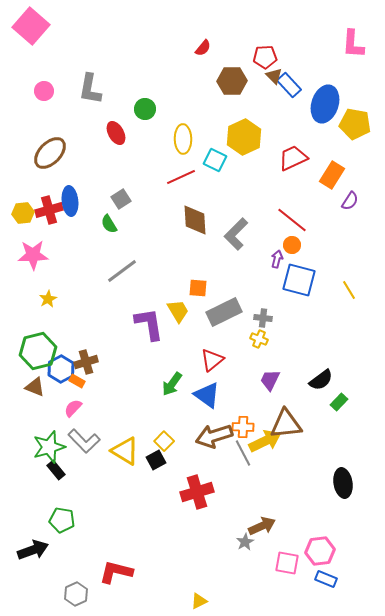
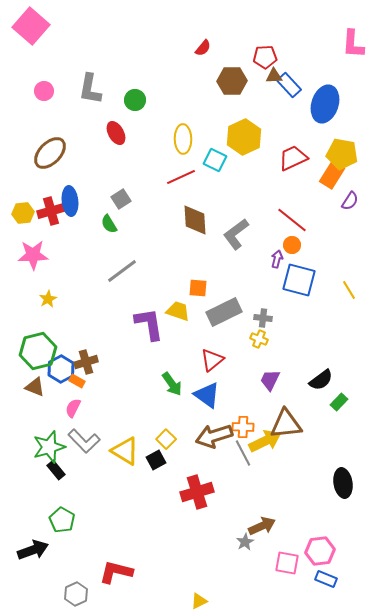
brown triangle at (274, 76): rotated 48 degrees counterclockwise
green circle at (145, 109): moved 10 px left, 9 px up
yellow pentagon at (355, 124): moved 13 px left, 30 px down
red cross at (49, 210): moved 2 px right, 1 px down
gray L-shape at (236, 234): rotated 8 degrees clockwise
yellow trapezoid at (178, 311): rotated 40 degrees counterclockwise
green arrow at (172, 384): rotated 70 degrees counterclockwise
pink semicircle at (73, 408): rotated 18 degrees counterclockwise
yellow square at (164, 441): moved 2 px right, 2 px up
green pentagon at (62, 520): rotated 20 degrees clockwise
